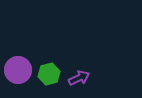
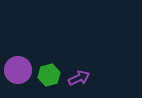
green hexagon: moved 1 px down
